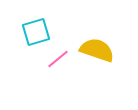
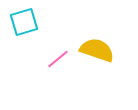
cyan square: moved 12 px left, 10 px up
